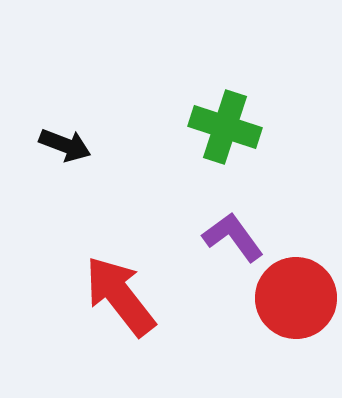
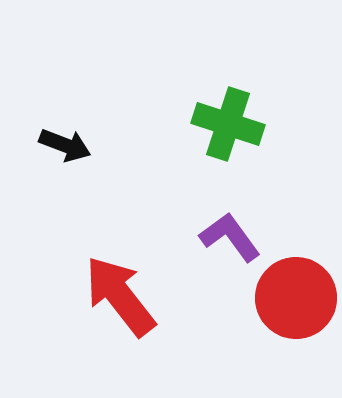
green cross: moved 3 px right, 3 px up
purple L-shape: moved 3 px left
